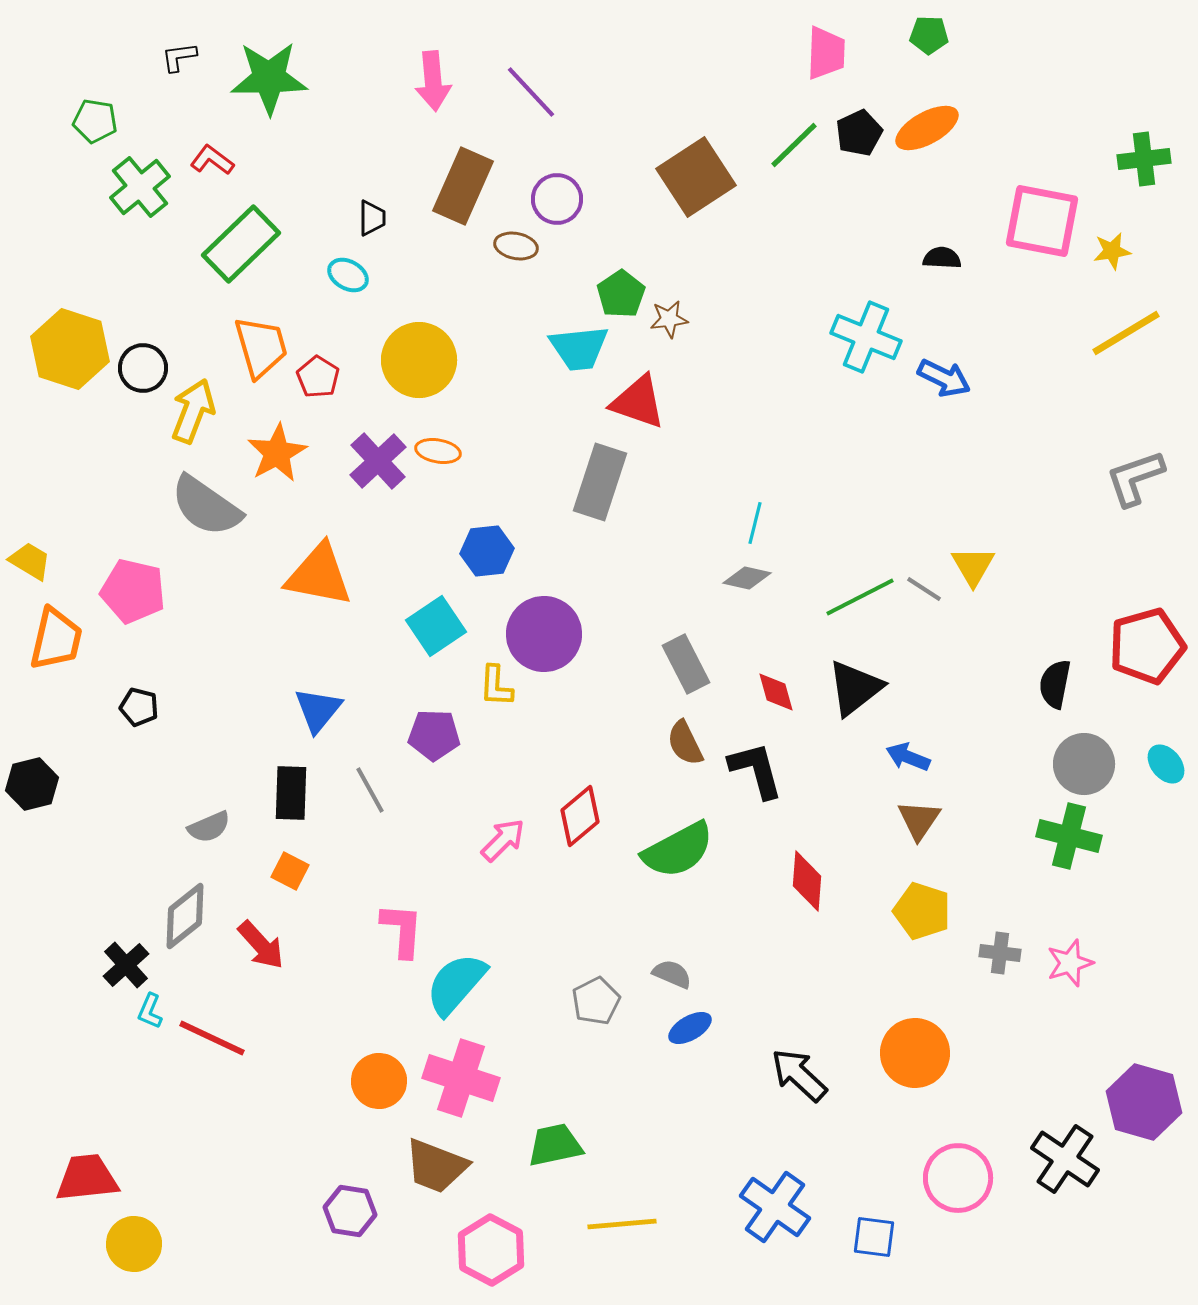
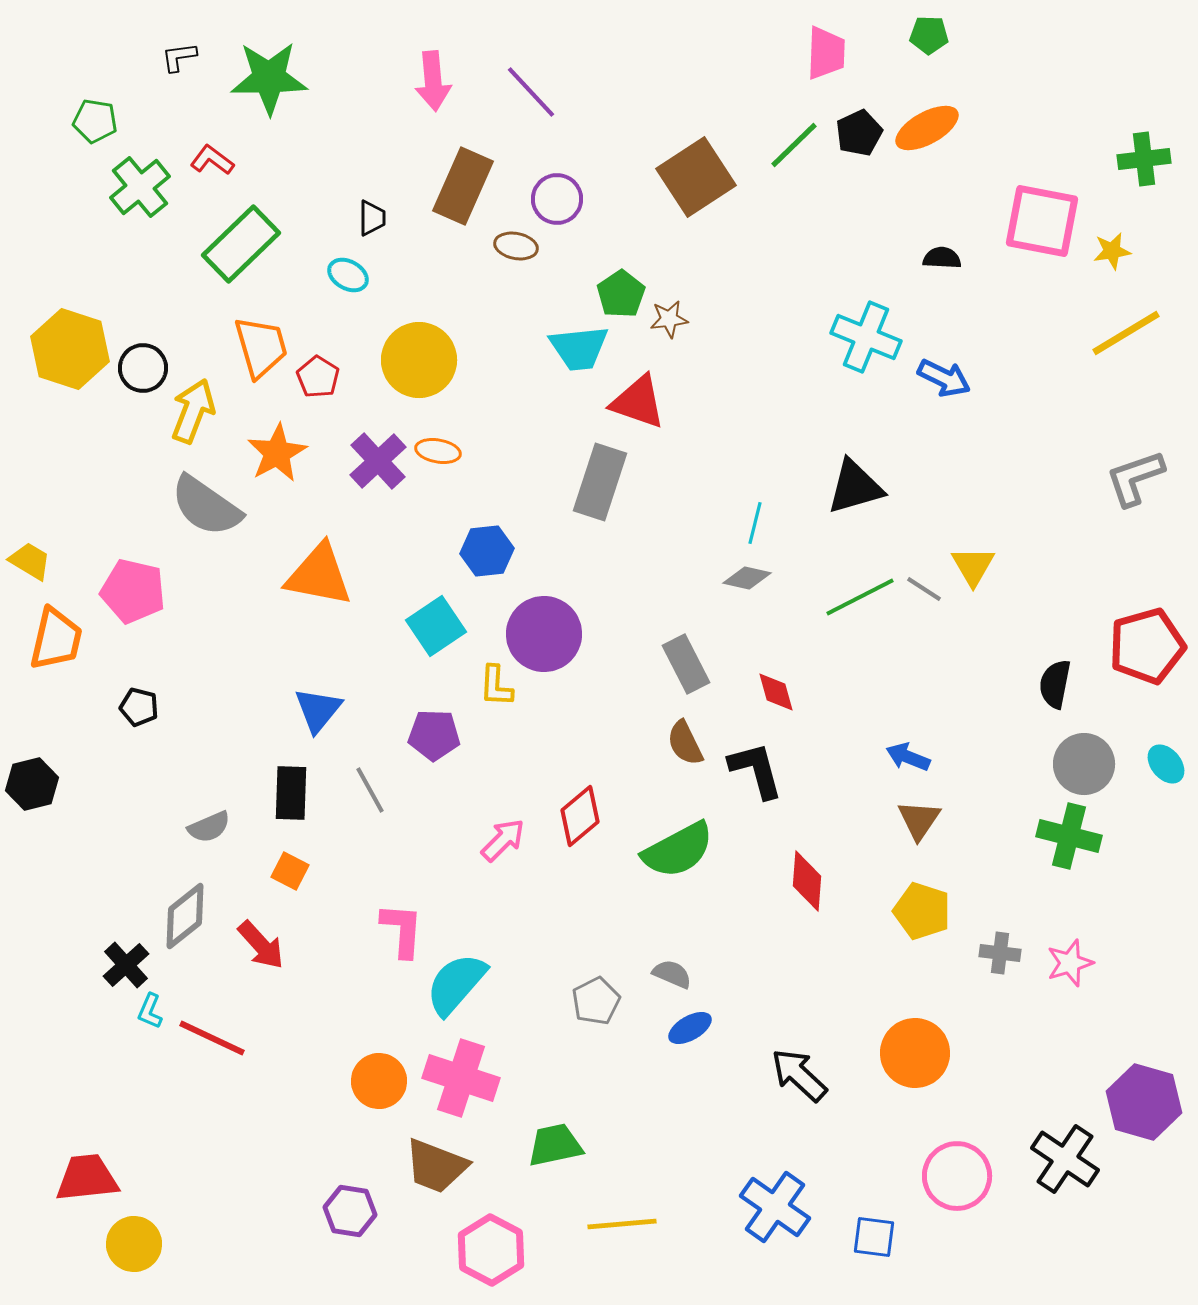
black triangle at (855, 688): moved 201 px up; rotated 22 degrees clockwise
pink circle at (958, 1178): moved 1 px left, 2 px up
